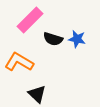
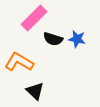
pink rectangle: moved 4 px right, 2 px up
black triangle: moved 2 px left, 3 px up
